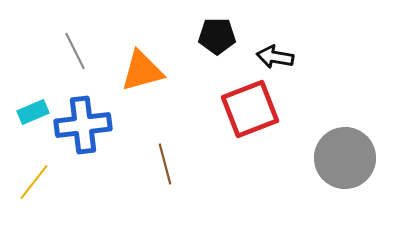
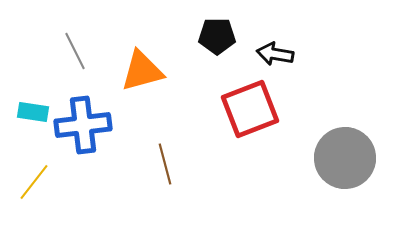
black arrow: moved 3 px up
cyan rectangle: rotated 32 degrees clockwise
